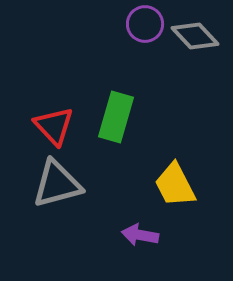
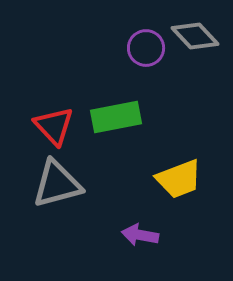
purple circle: moved 1 px right, 24 px down
green rectangle: rotated 63 degrees clockwise
yellow trapezoid: moved 4 px right, 6 px up; rotated 84 degrees counterclockwise
